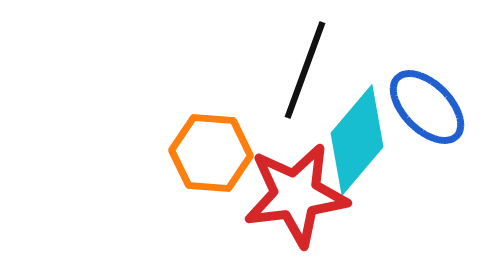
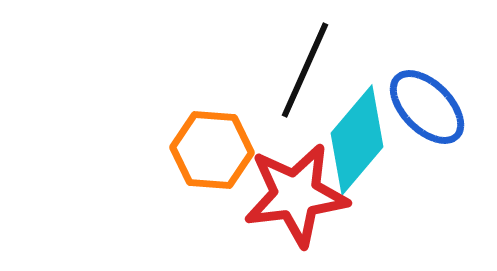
black line: rotated 4 degrees clockwise
orange hexagon: moved 1 px right, 3 px up
